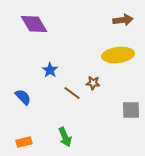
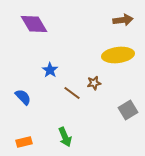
brown star: moved 1 px right; rotated 16 degrees counterclockwise
gray square: moved 3 px left; rotated 30 degrees counterclockwise
